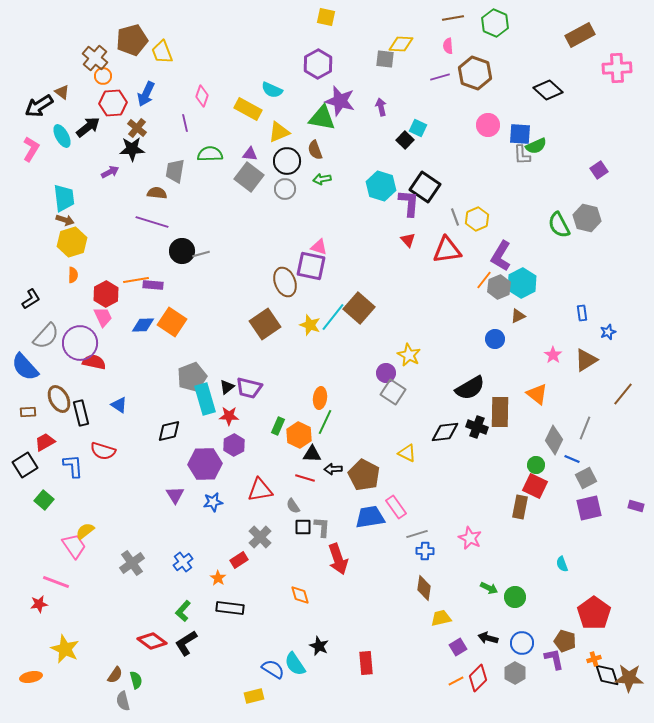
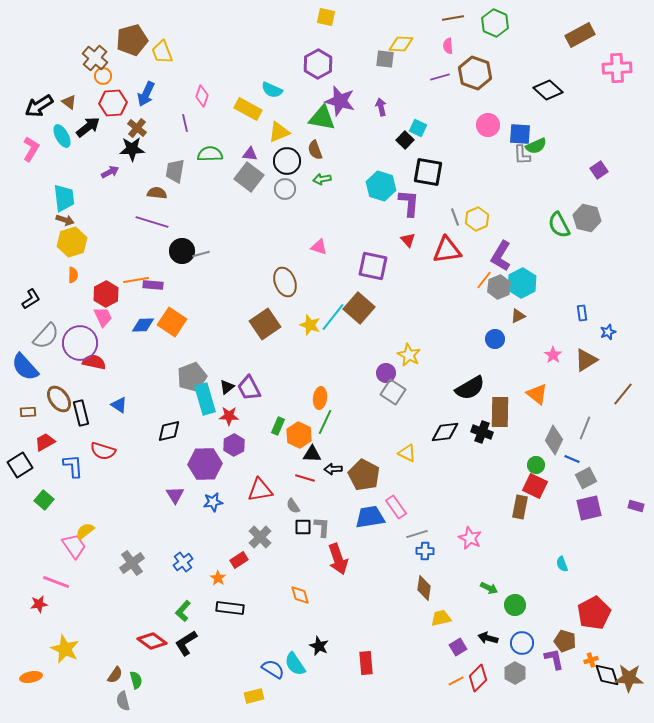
brown triangle at (62, 92): moved 7 px right, 10 px down
black square at (425, 187): moved 3 px right, 15 px up; rotated 24 degrees counterclockwise
purple square at (311, 266): moved 62 px right
purple trapezoid at (249, 388): rotated 48 degrees clockwise
brown ellipse at (59, 399): rotated 8 degrees counterclockwise
black cross at (477, 427): moved 5 px right, 5 px down
black square at (25, 465): moved 5 px left
green circle at (515, 597): moved 8 px down
red pentagon at (594, 613): rotated 8 degrees clockwise
orange cross at (594, 659): moved 3 px left, 1 px down
